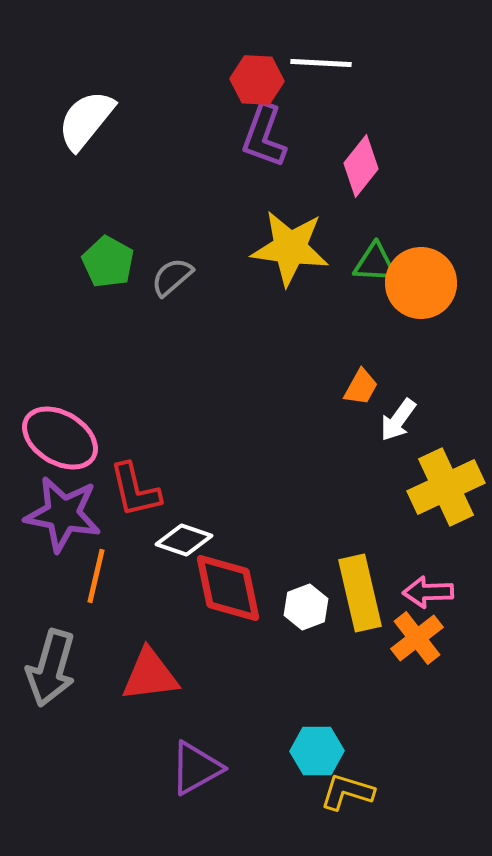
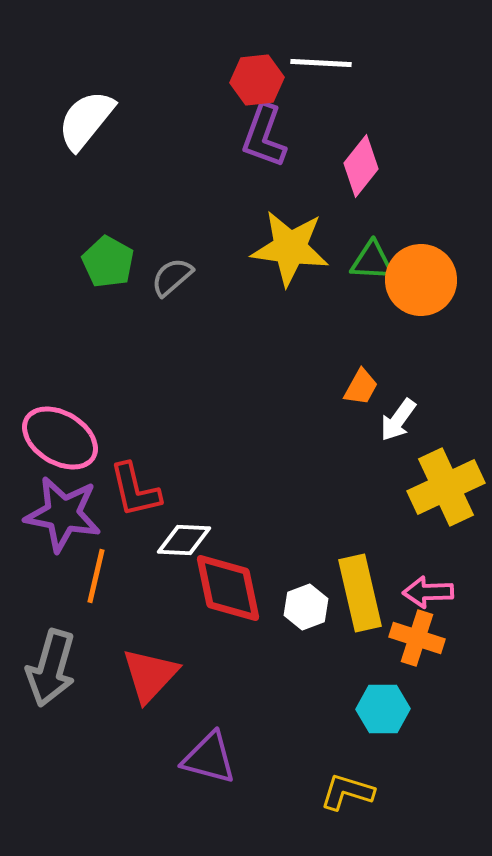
red hexagon: rotated 9 degrees counterclockwise
green triangle: moved 3 px left, 2 px up
orange circle: moved 3 px up
white diamond: rotated 16 degrees counterclockwise
orange cross: rotated 34 degrees counterclockwise
red triangle: rotated 40 degrees counterclockwise
cyan hexagon: moved 66 px right, 42 px up
purple triangle: moved 13 px right, 10 px up; rotated 44 degrees clockwise
